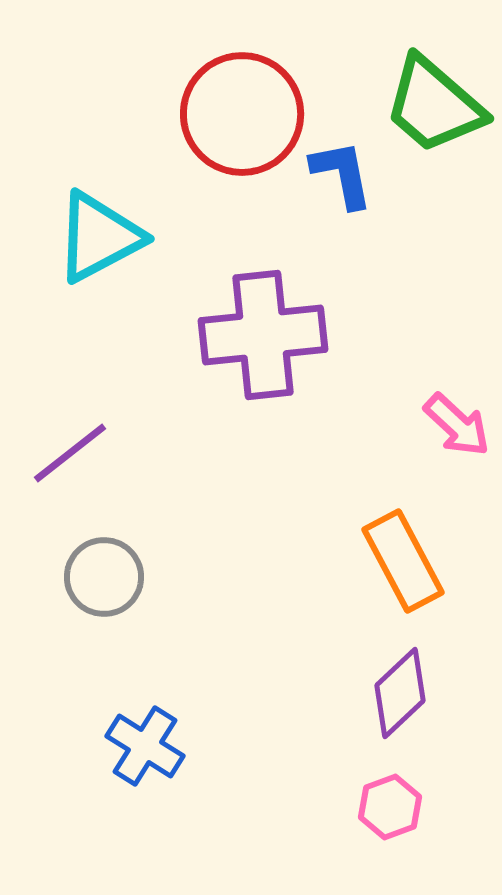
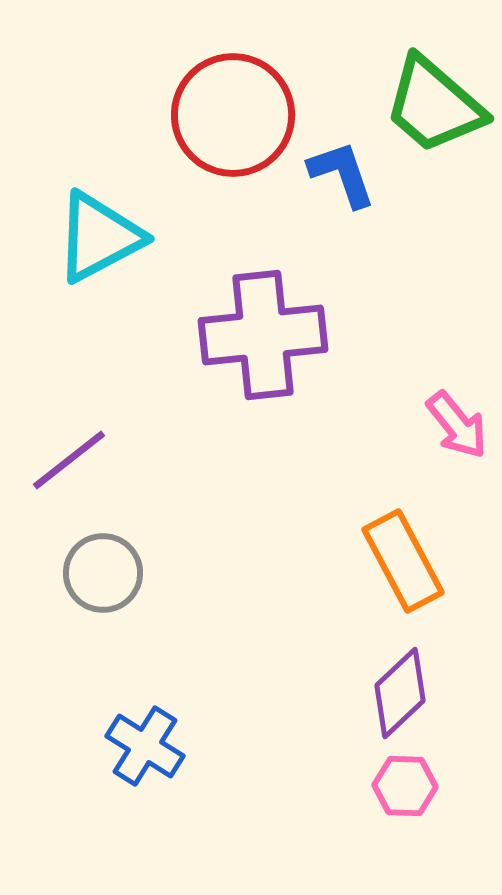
red circle: moved 9 px left, 1 px down
blue L-shape: rotated 8 degrees counterclockwise
pink arrow: rotated 8 degrees clockwise
purple line: moved 1 px left, 7 px down
gray circle: moved 1 px left, 4 px up
pink hexagon: moved 15 px right, 21 px up; rotated 22 degrees clockwise
